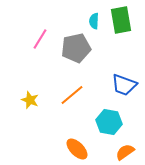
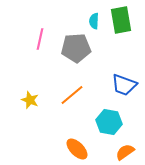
pink line: rotated 20 degrees counterclockwise
gray pentagon: rotated 8 degrees clockwise
